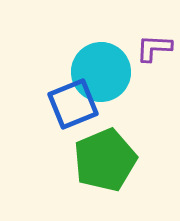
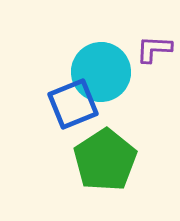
purple L-shape: moved 1 px down
green pentagon: rotated 10 degrees counterclockwise
